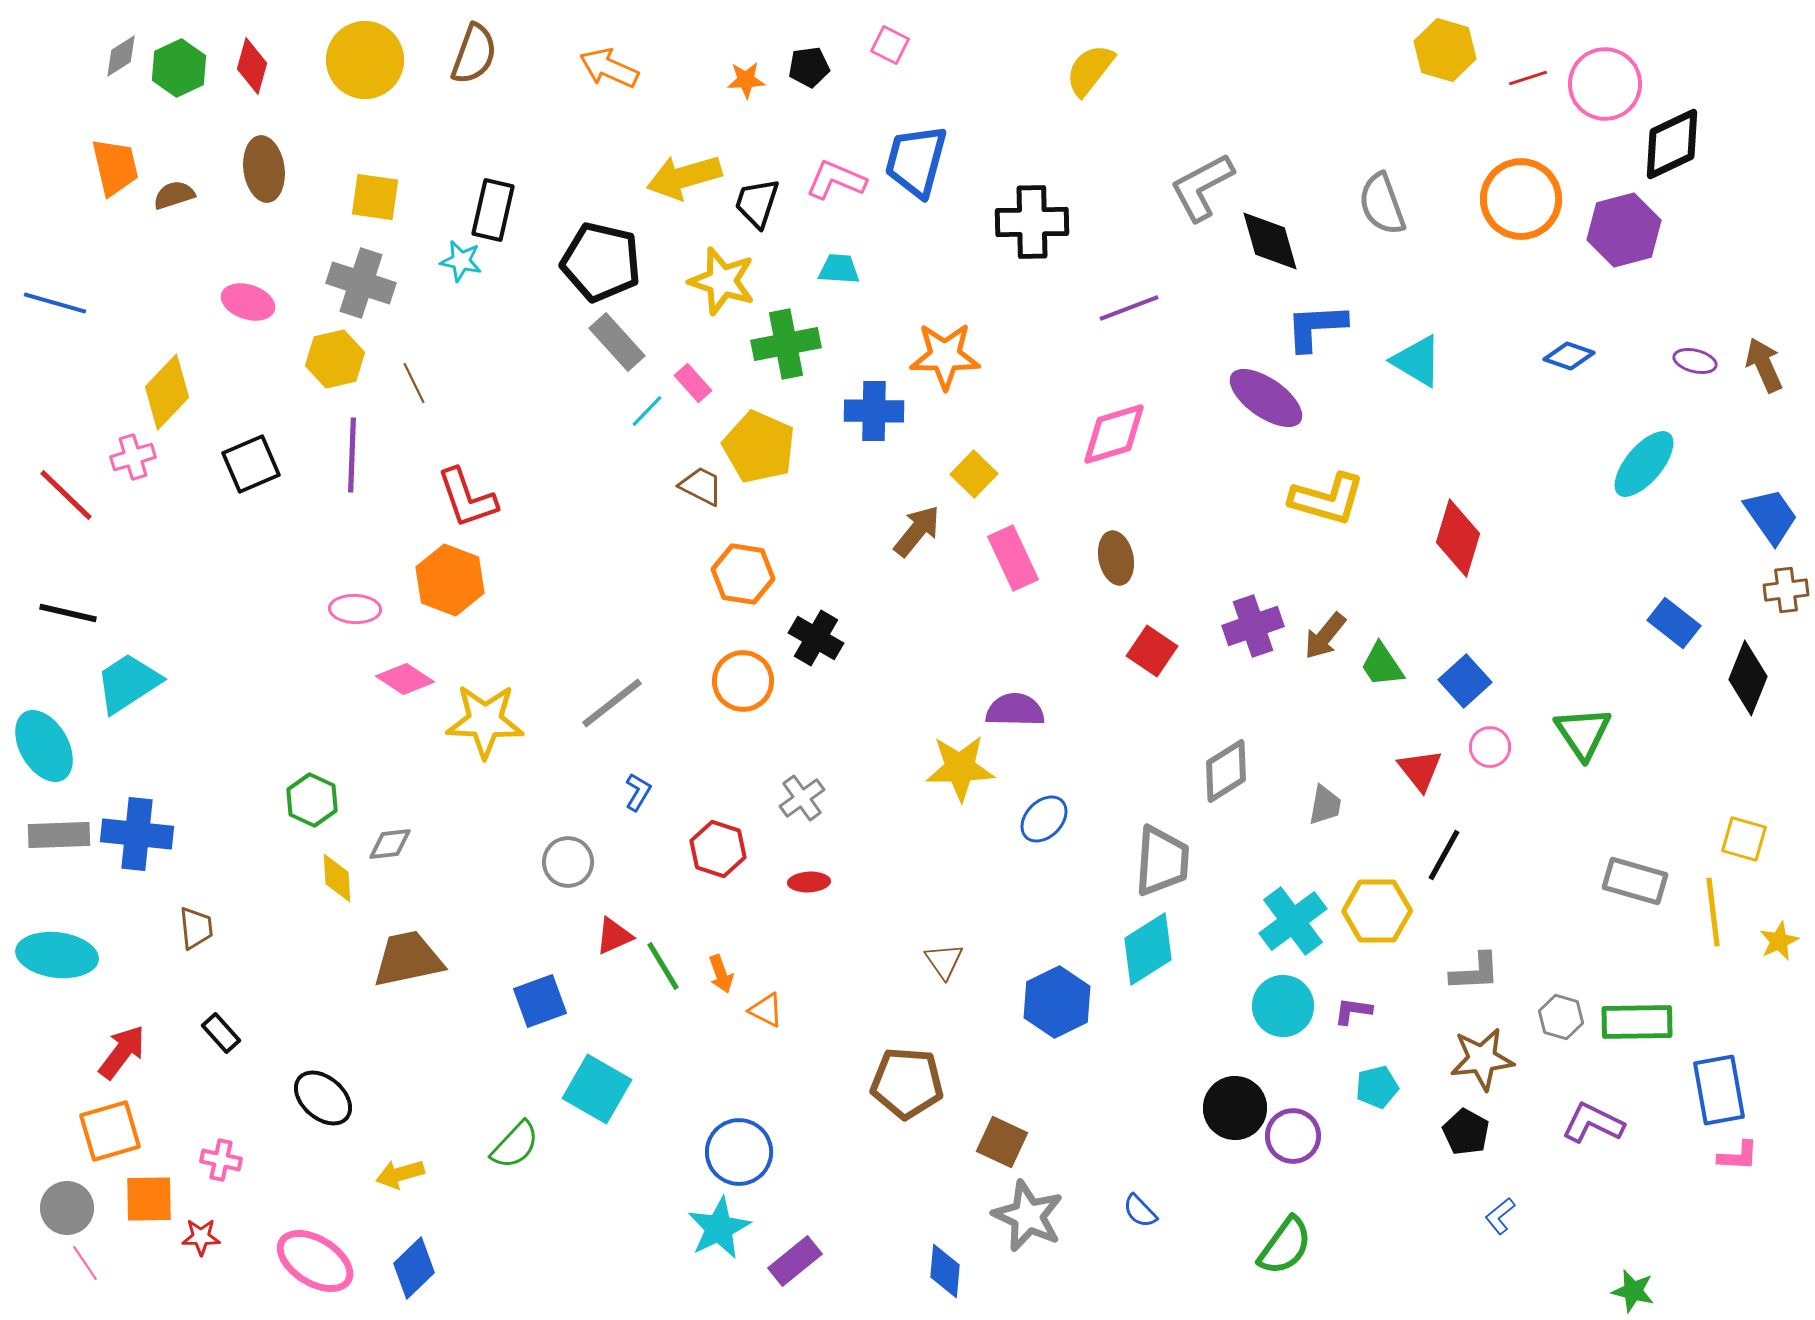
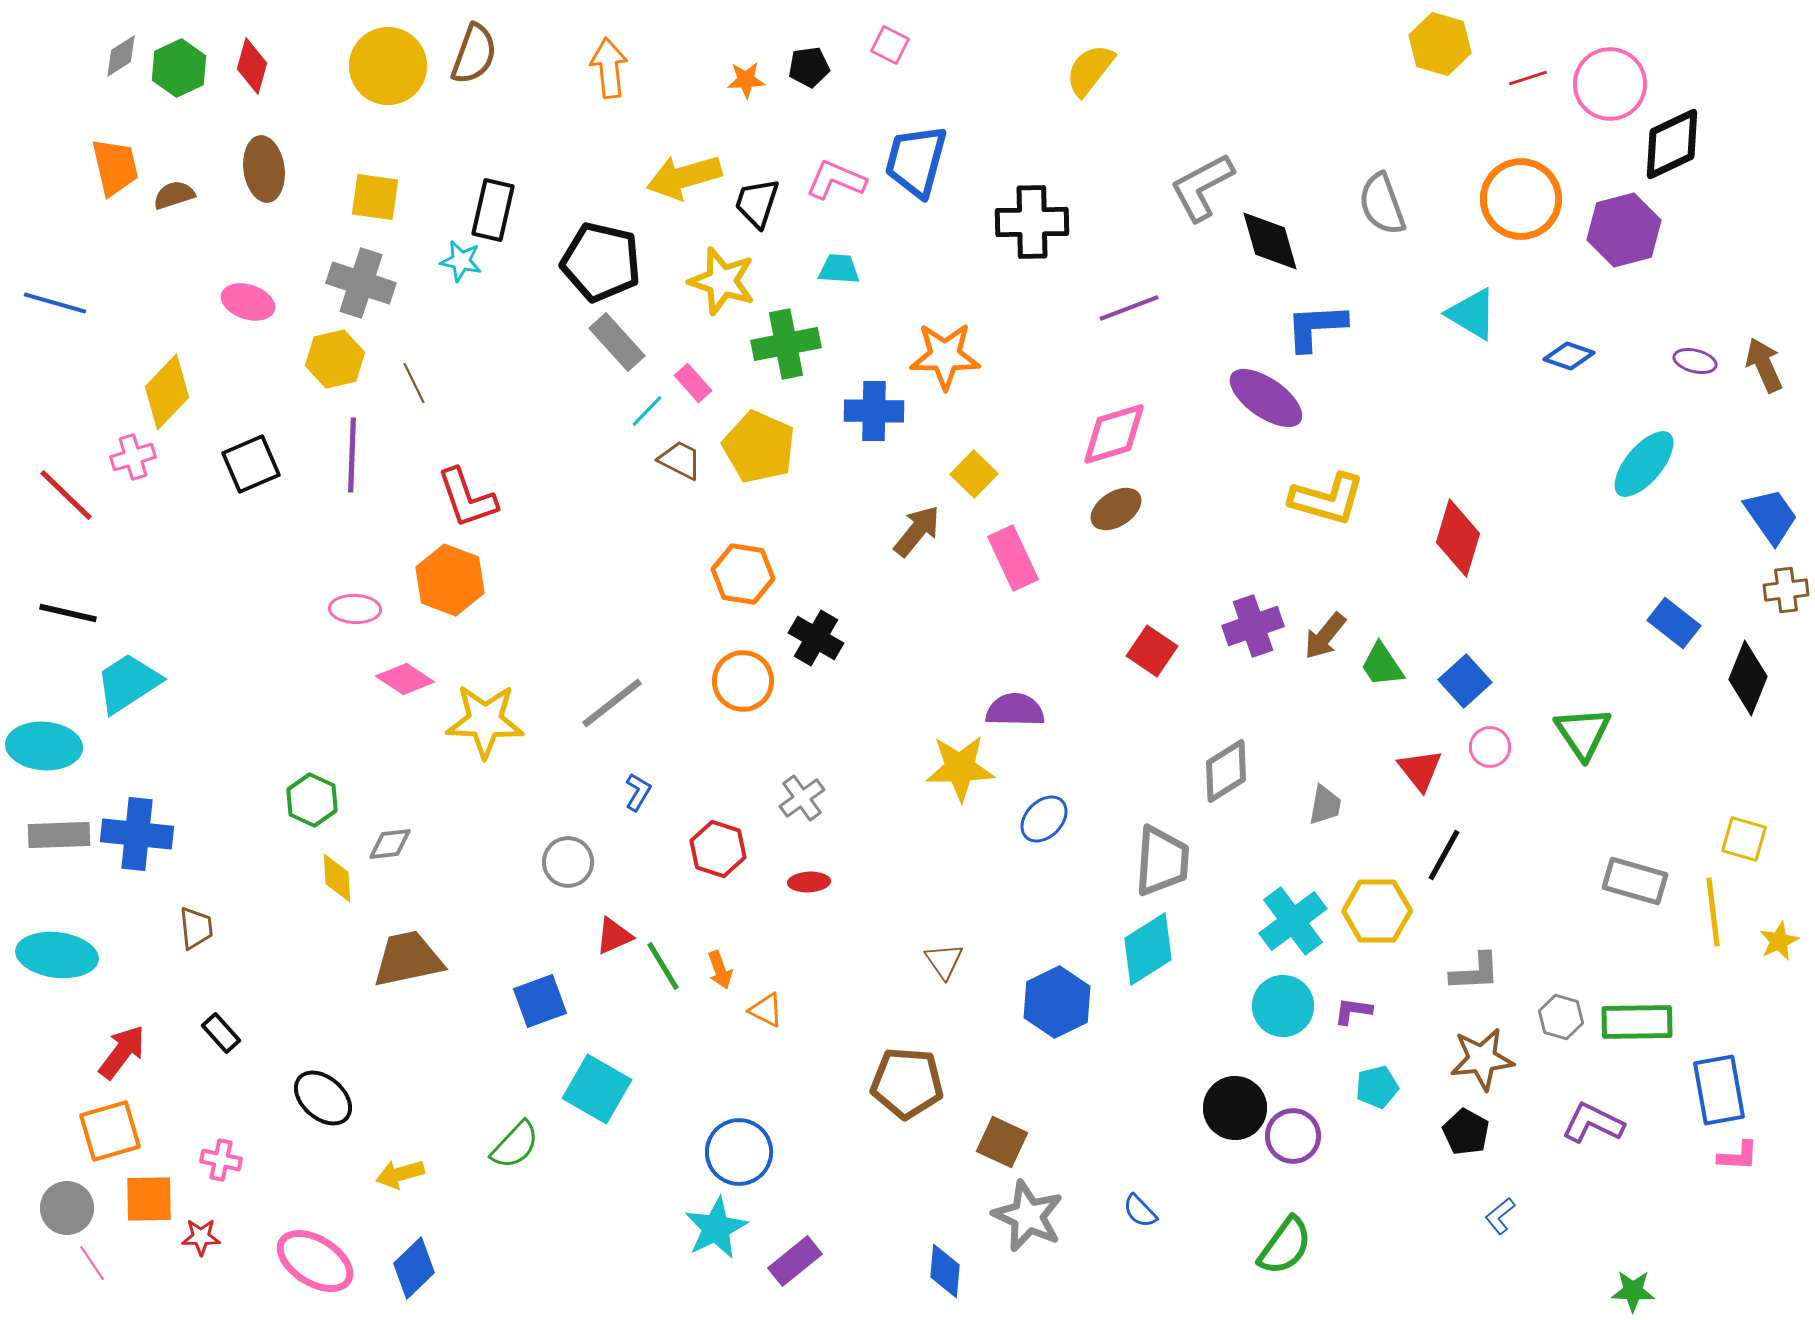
yellow hexagon at (1445, 50): moved 5 px left, 6 px up
yellow circle at (365, 60): moved 23 px right, 6 px down
orange arrow at (609, 68): rotated 60 degrees clockwise
pink circle at (1605, 84): moved 5 px right
cyan triangle at (1417, 361): moved 55 px right, 47 px up
brown trapezoid at (701, 486): moved 21 px left, 26 px up
brown ellipse at (1116, 558): moved 49 px up; rotated 69 degrees clockwise
cyan ellipse at (44, 746): rotated 56 degrees counterclockwise
orange arrow at (721, 974): moved 1 px left, 4 px up
cyan star at (719, 1228): moved 3 px left
pink line at (85, 1263): moved 7 px right
green star at (1633, 1291): rotated 12 degrees counterclockwise
